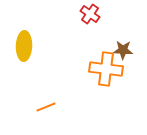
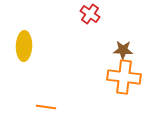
orange cross: moved 18 px right, 8 px down
orange line: rotated 30 degrees clockwise
